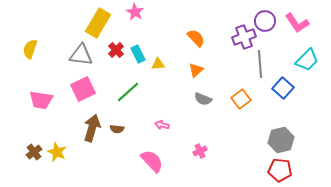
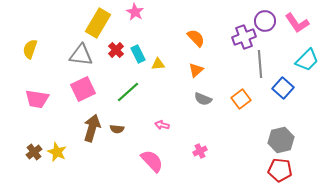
pink trapezoid: moved 4 px left, 1 px up
